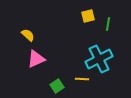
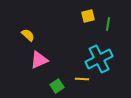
pink triangle: moved 3 px right, 1 px down
